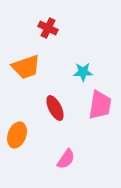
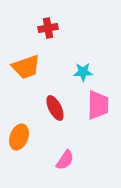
red cross: rotated 36 degrees counterclockwise
pink trapezoid: moved 2 px left; rotated 8 degrees counterclockwise
orange ellipse: moved 2 px right, 2 px down
pink semicircle: moved 1 px left, 1 px down
